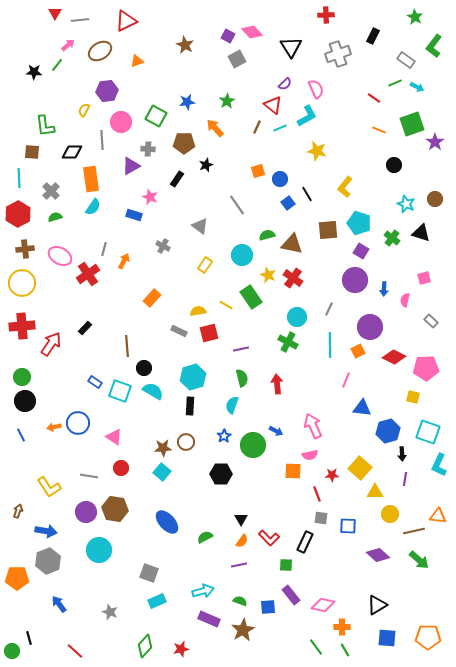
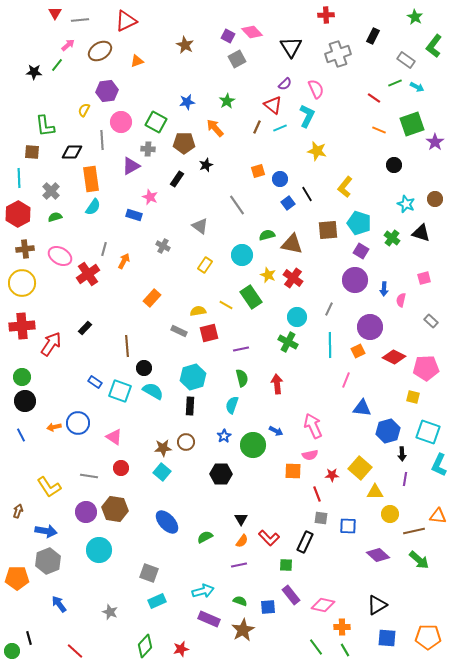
green square at (156, 116): moved 6 px down
cyan L-shape at (307, 116): rotated 35 degrees counterclockwise
pink semicircle at (405, 300): moved 4 px left
